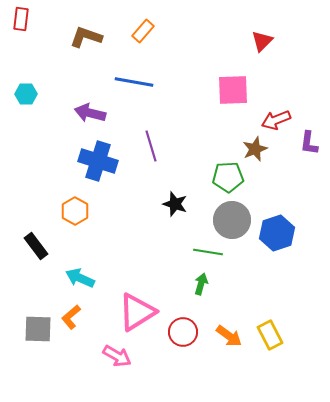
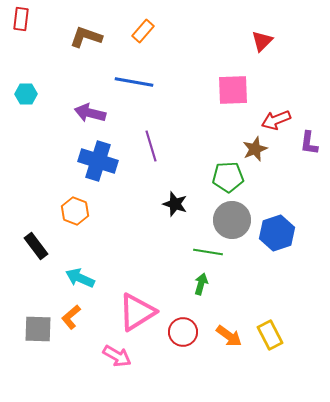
orange hexagon: rotated 8 degrees counterclockwise
